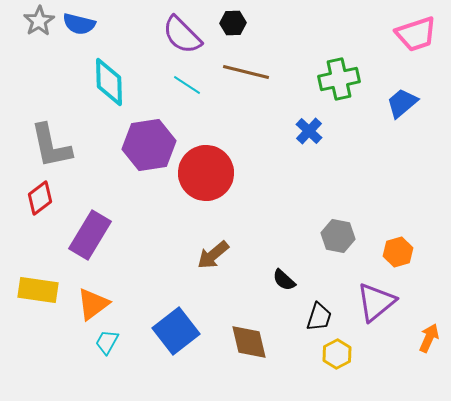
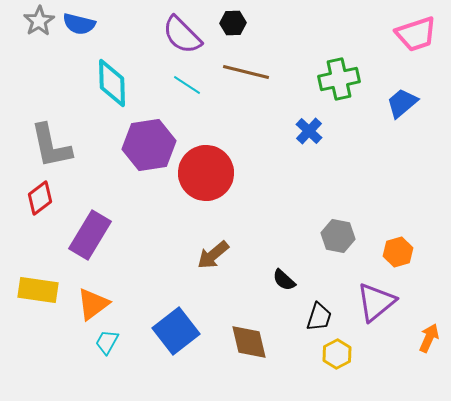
cyan diamond: moved 3 px right, 1 px down
